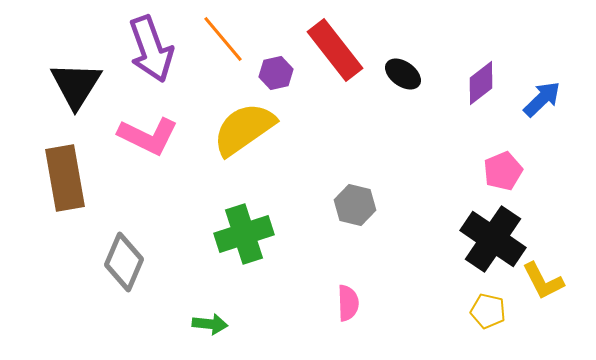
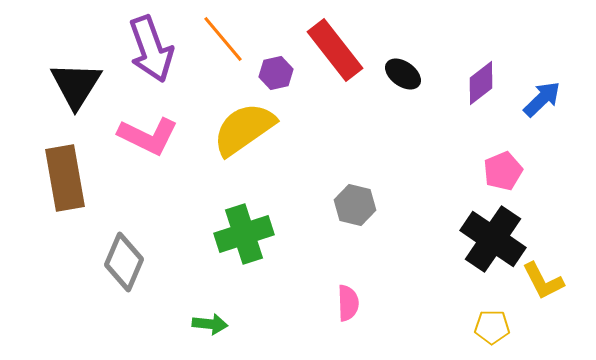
yellow pentagon: moved 4 px right, 16 px down; rotated 12 degrees counterclockwise
